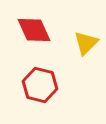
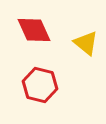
yellow triangle: rotated 36 degrees counterclockwise
